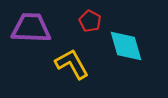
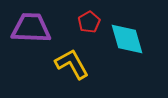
red pentagon: moved 1 px left, 1 px down; rotated 15 degrees clockwise
cyan diamond: moved 1 px right, 7 px up
